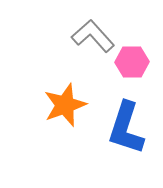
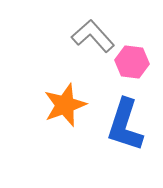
pink hexagon: rotated 8 degrees clockwise
blue L-shape: moved 1 px left, 3 px up
